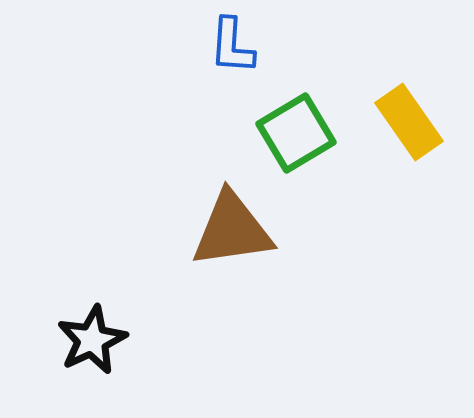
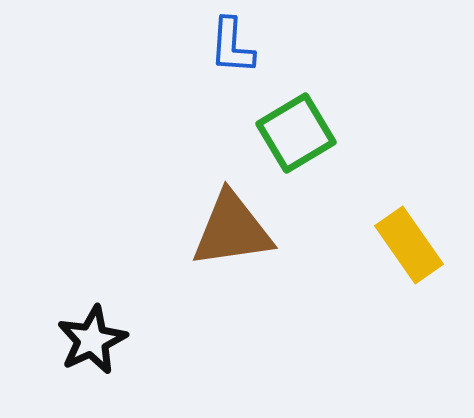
yellow rectangle: moved 123 px down
